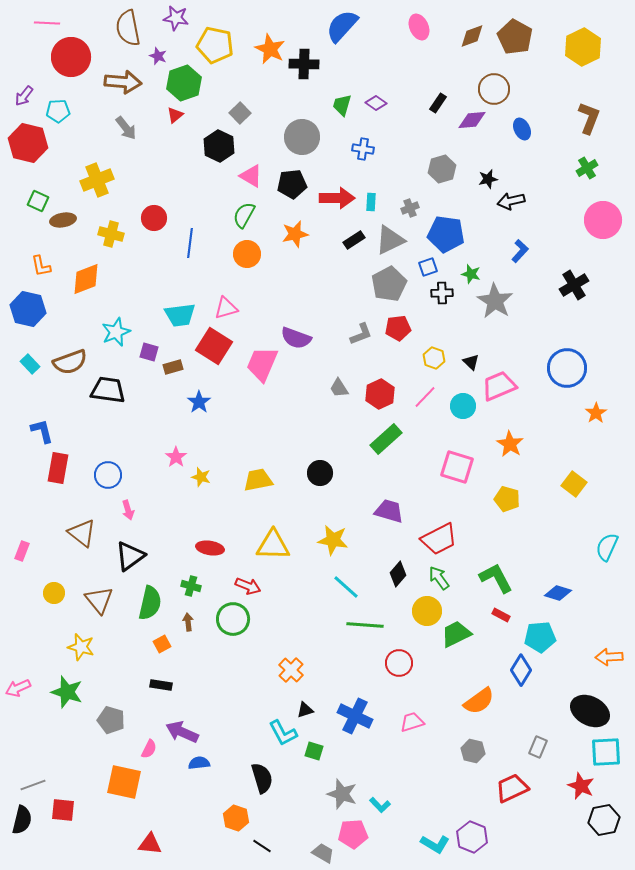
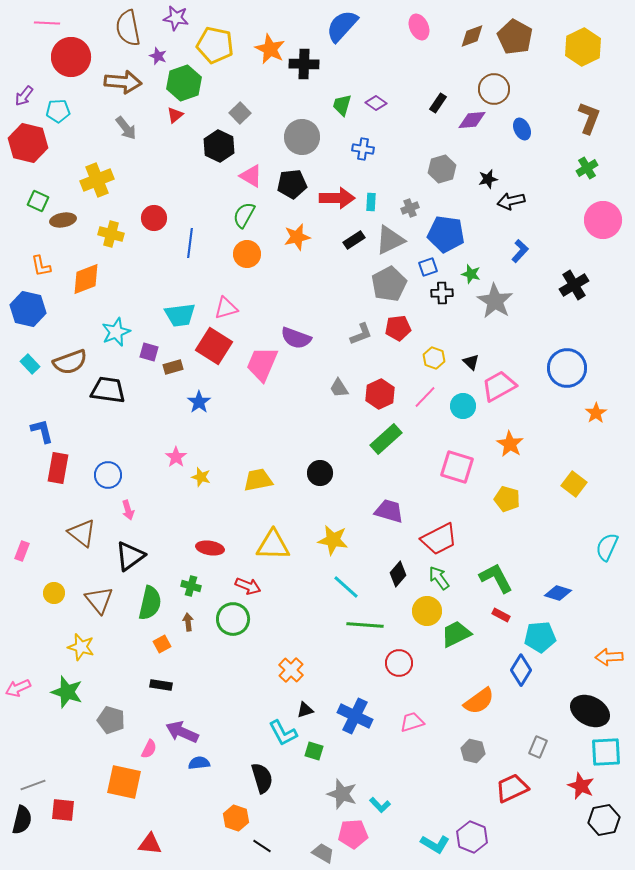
orange star at (295, 234): moved 2 px right, 3 px down
pink trapezoid at (499, 386): rotated 6 degrees counterclockwise
